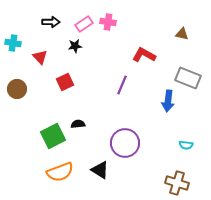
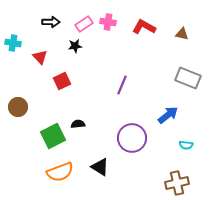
red L-shape: moved 28 px up
red square: moved 3 px left, 1 px up
brown circle: moved 1 px right, 18 px down
blue arrow: moved 14 px down; rotated 135 degrees counterclockwise
purple circle: moved 7 px right, 5 px up
black triangle: moved 3 px up
brown cross: rotated 30 degrees counterclockwise
